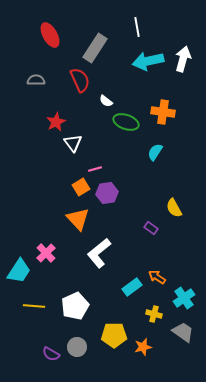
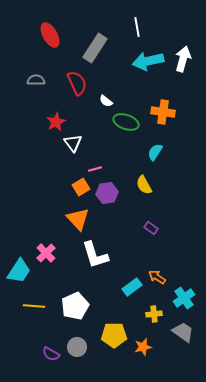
red semicircle: moved 3 px left, 3 px down
yellow semicircle: moved 30 px left, 23 px up
white L-shape: moved 4 px left, 2 px down; rotated 68 degrees counterclockwise
yellow cross: rotated 21 degrees counterclockwise
